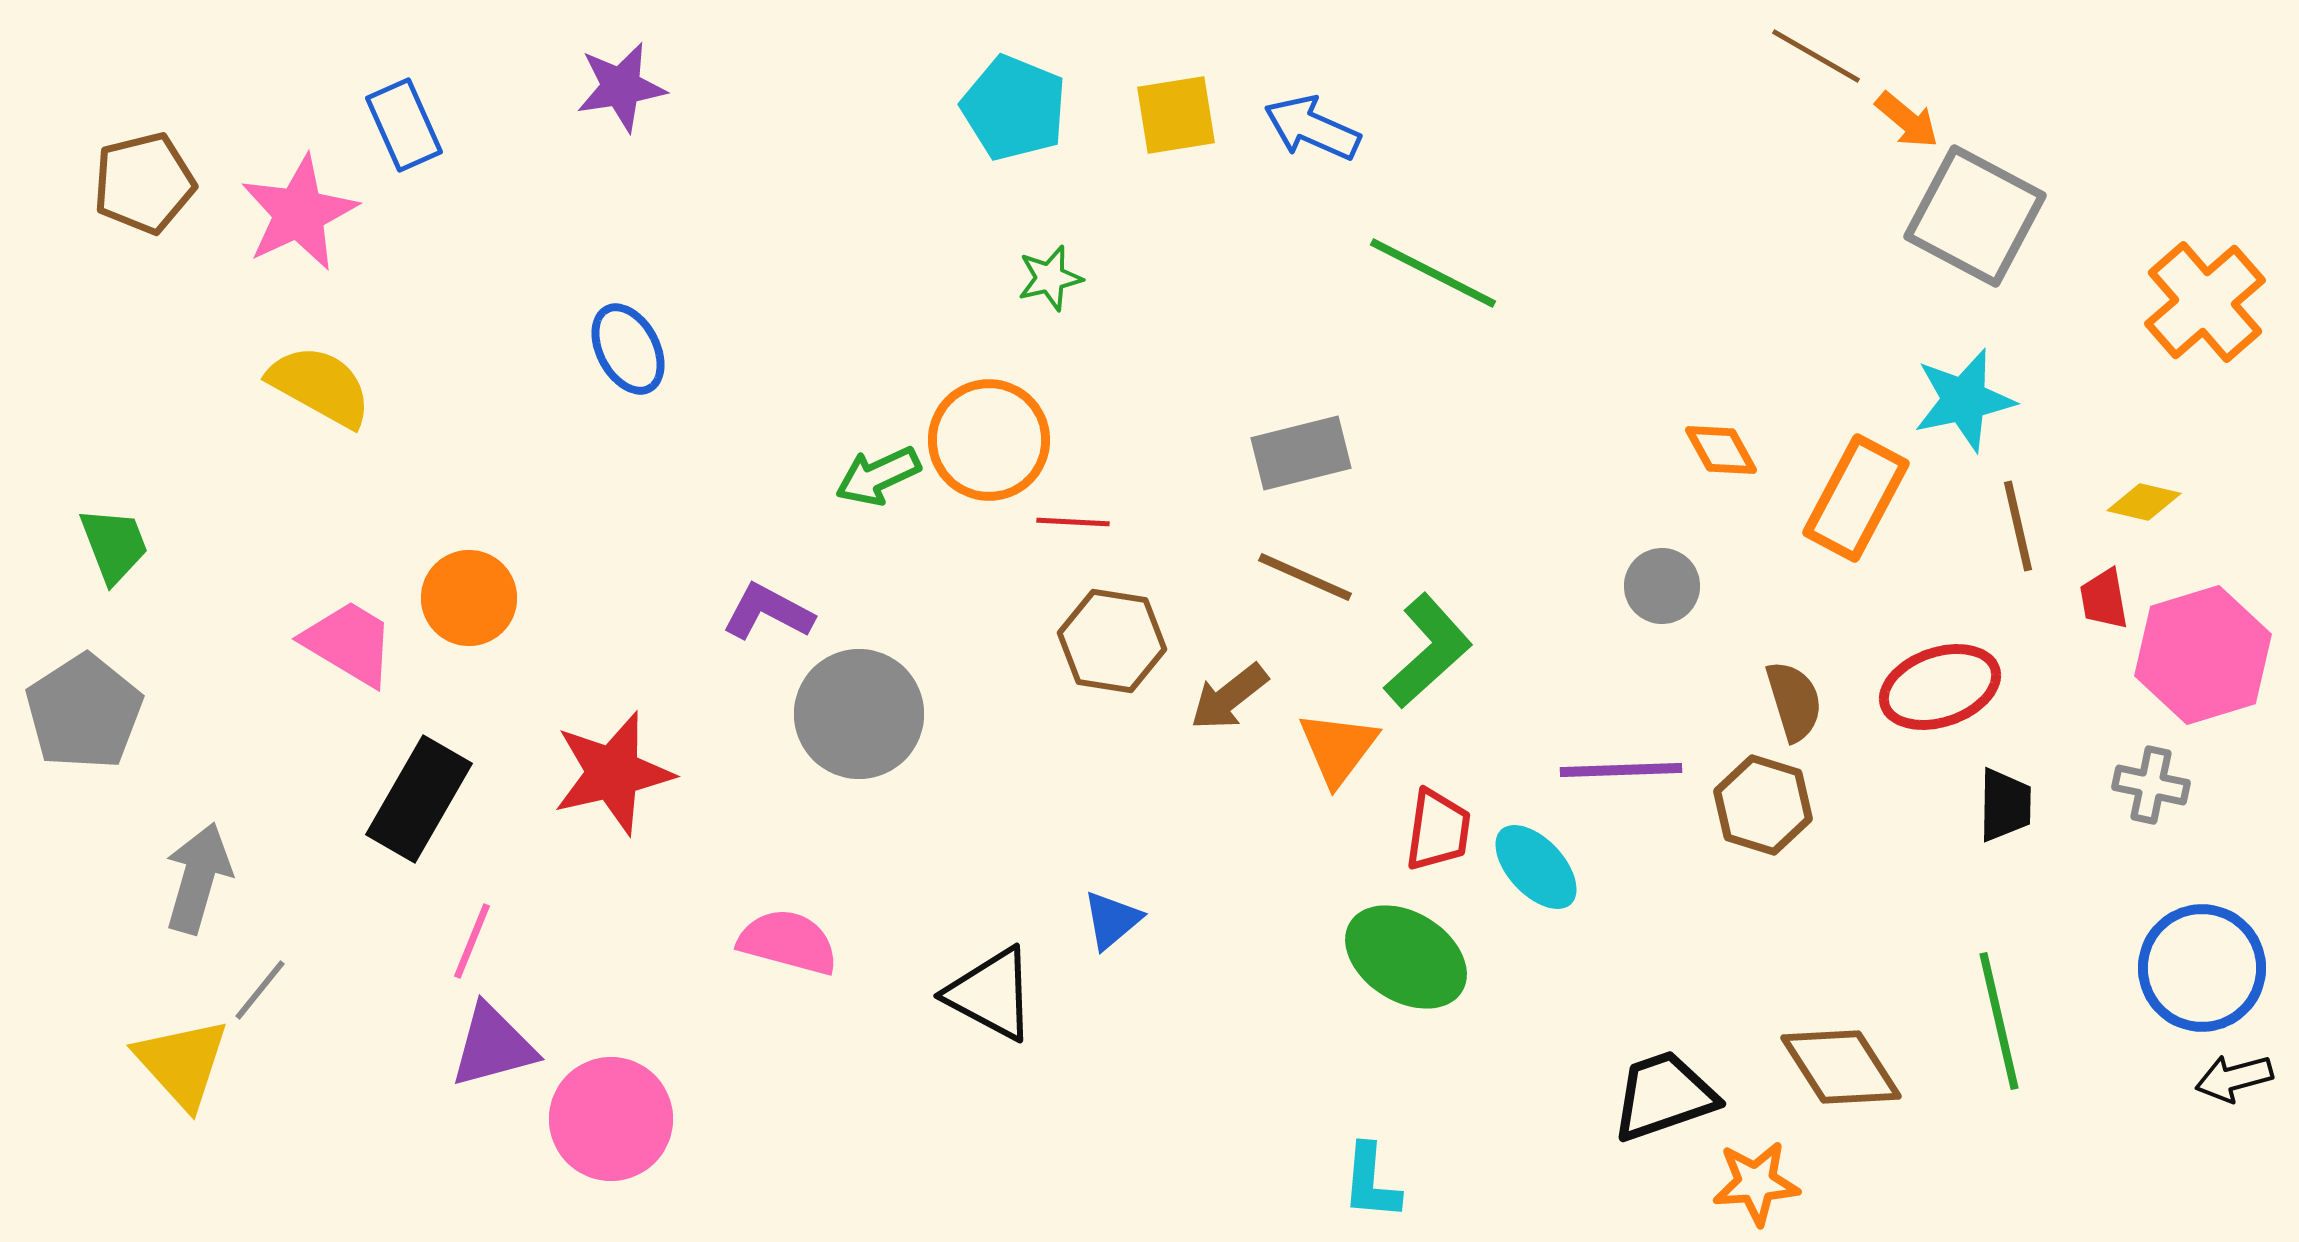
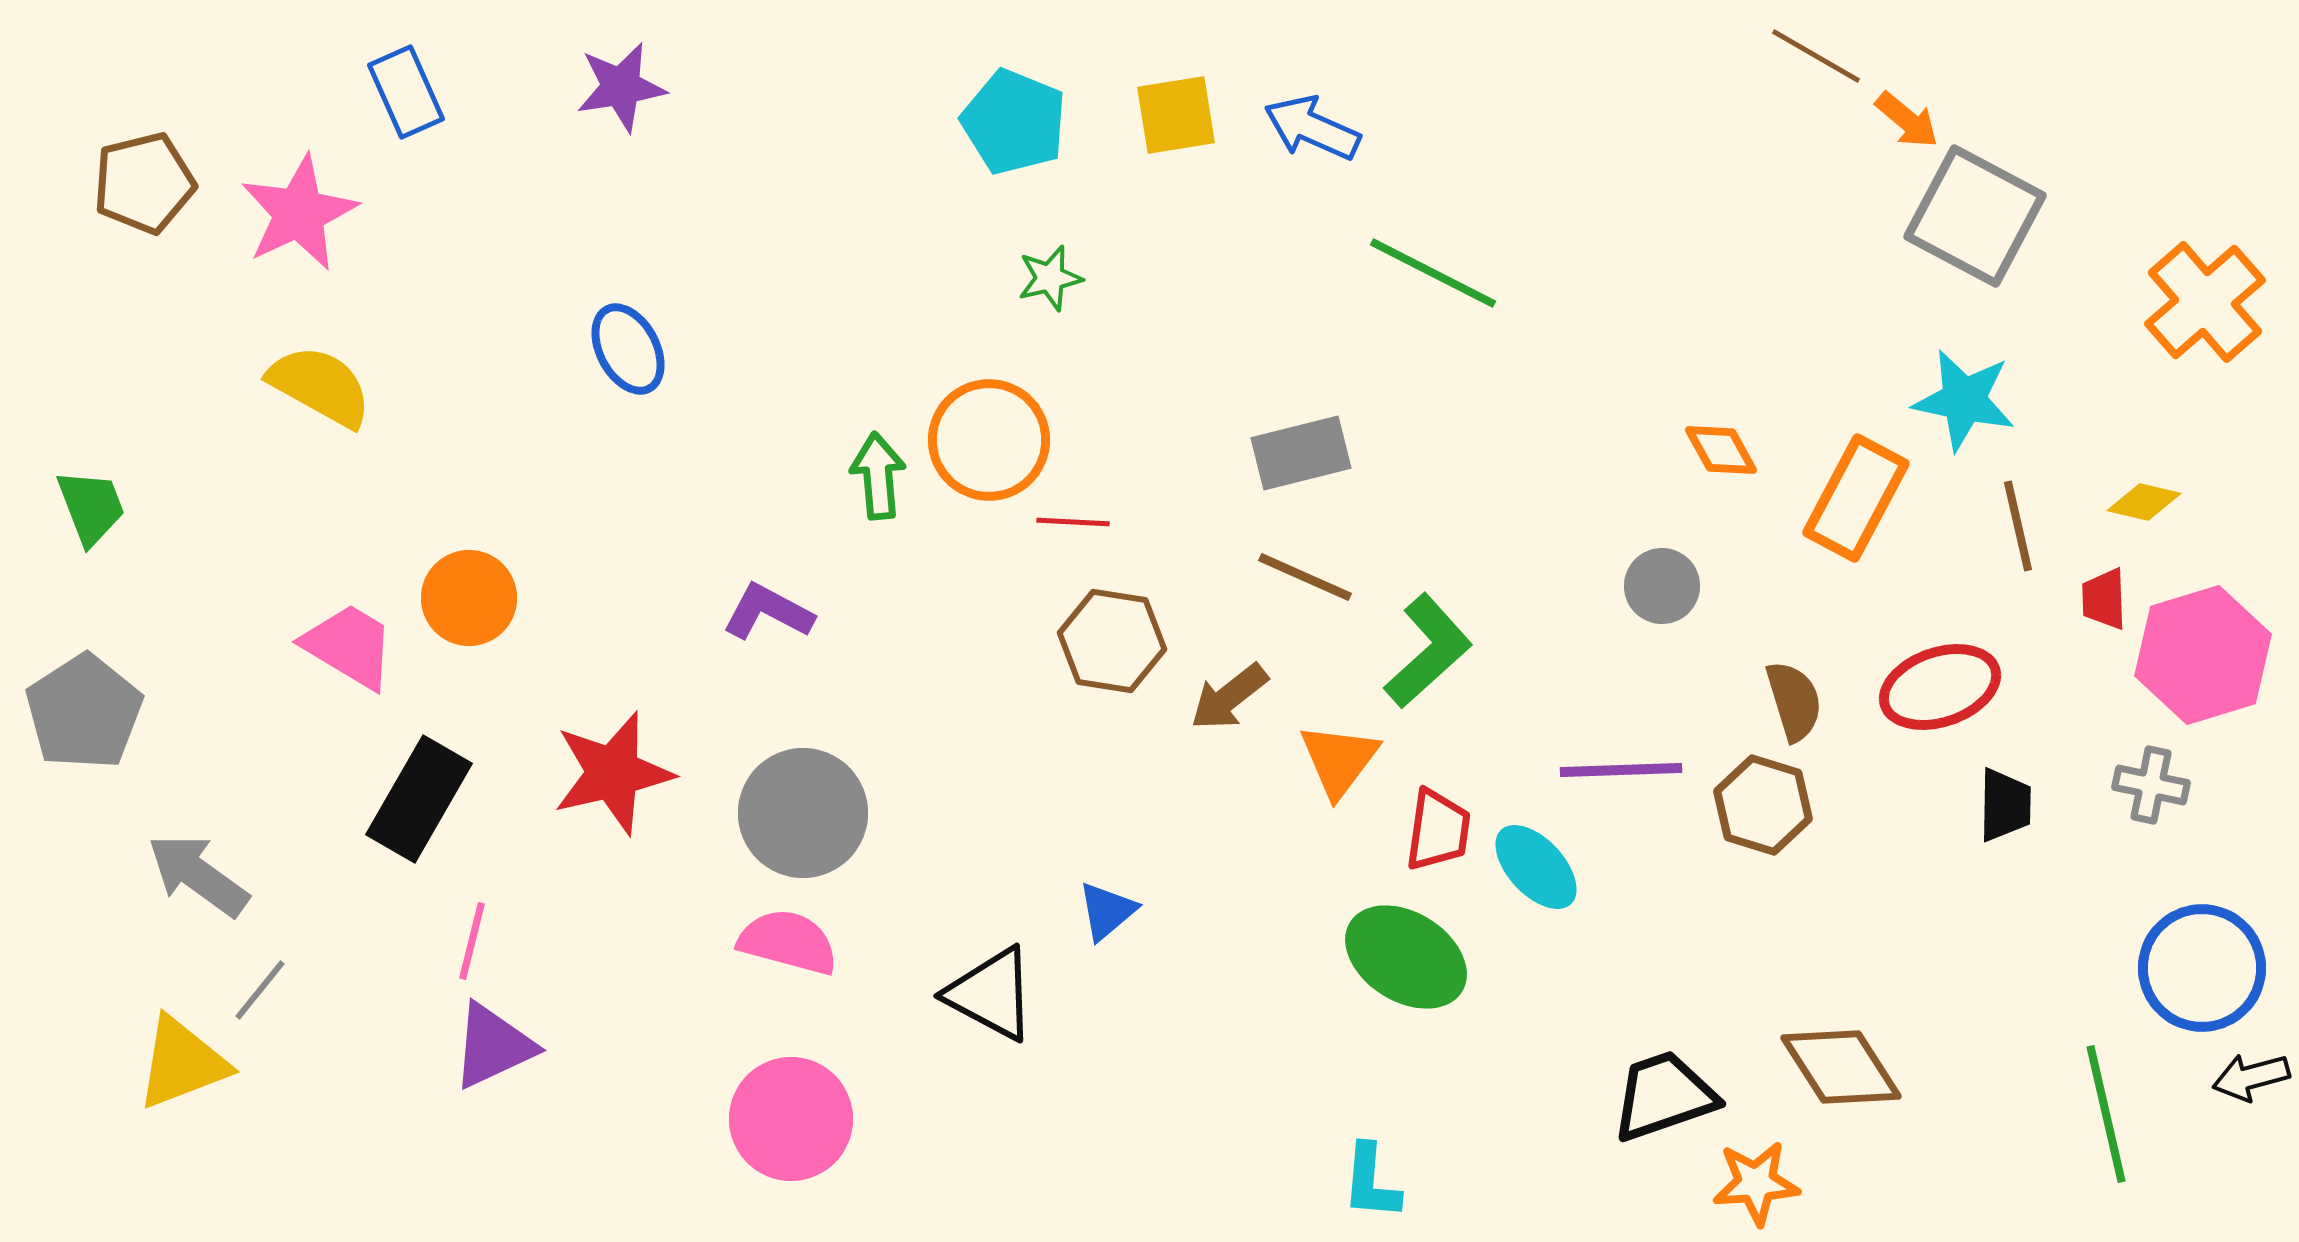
cyan pentagon at (1014, 108): moved 14 px down
blue rectangle at (404, 125): moved 2 px right, 33 px up
cyan star at (1964, 400): rotated 24 degrees clockwise
green arrow at (878, 476): rotated 110 degrees clockwise
green trapezoid at (114, 545): moved 23 px left, 38 px up
red trapezoid at (2104, 599): rotated 8 degrees clockwise
pink trapezoid at (349, 643): moved 3 px down
gray circle at (859, 714): moved 56 px left, 99 px down
orange triangle at (1338, 748): moved 1 px right, 12 px down
gray arrow at (198, 878): moved 3 px up; rotated 70 degrees counterclockwise
blue triangle at (1112, 920): moved 5 px left, 9 px up
pink line at (472, 941): rotated 8 degrees counterclockwise
green line at (1999, 1021): moved 107 px right, 93 px down
purple triangle at (493, 1046): rotated 10 degrees counterclockwise
yellow triangle at (182, 1063): rotated 51 degrees clockwise
black arrow at (2234, 1078): moved 17 px right, 1 px up
pink circle at (611, 1119): moved 180 px right
